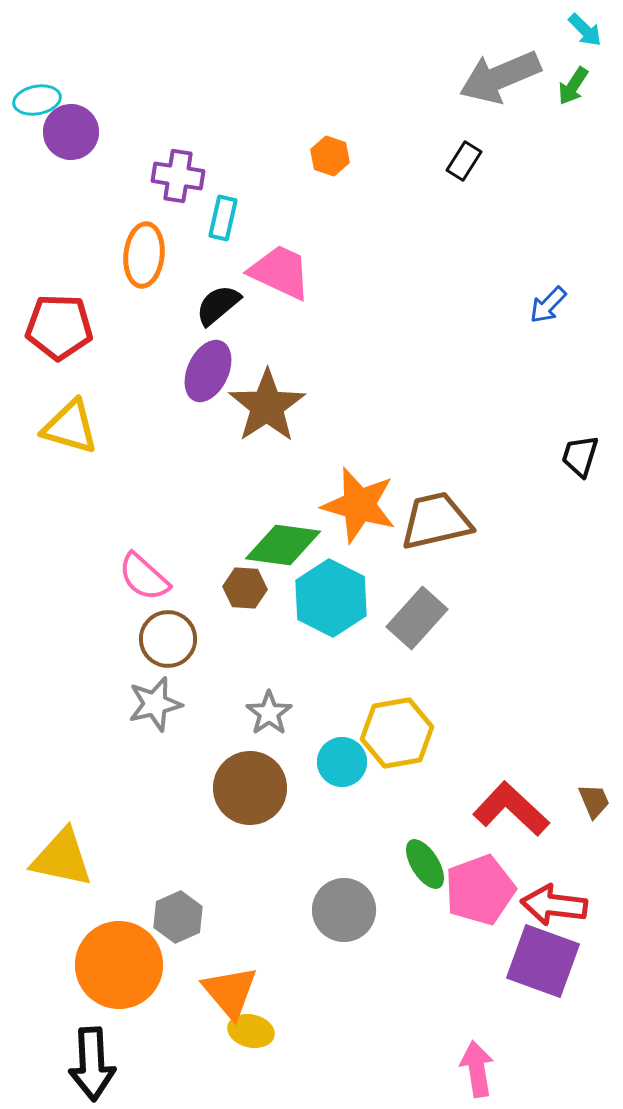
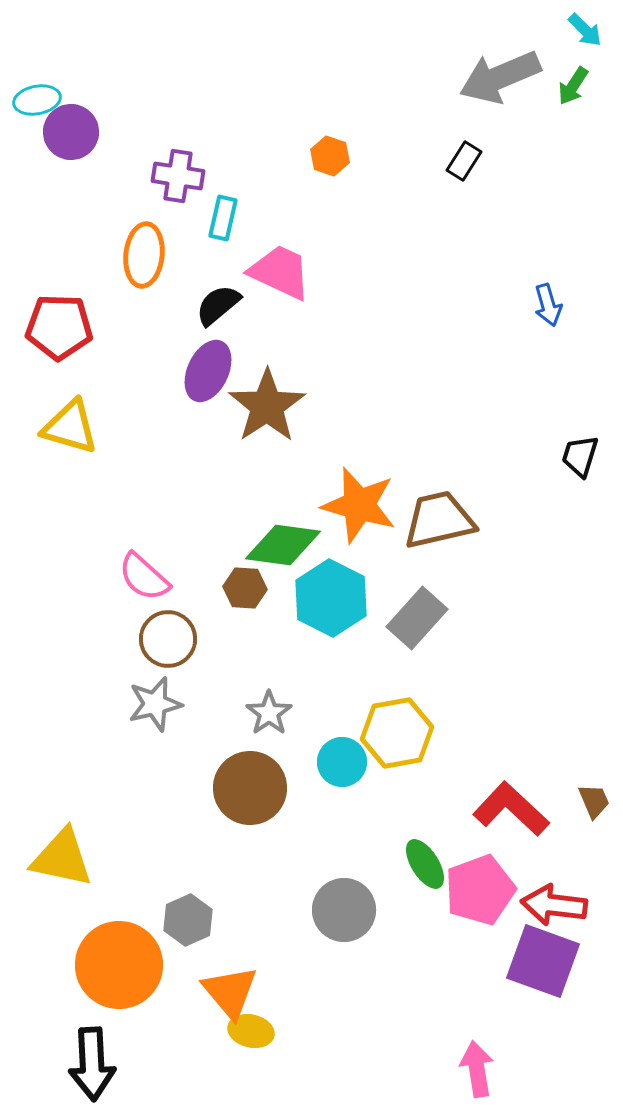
blue arrow at (548, 305): rotated 60 degrees counterclockwise
brown trapezoid at (436, 521): moved 3 px right, 1 px up
gray hexagon at (178, 917): moved 10 px right, 3 px down
